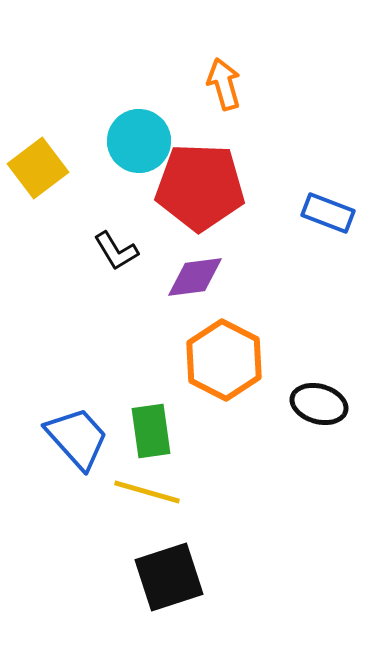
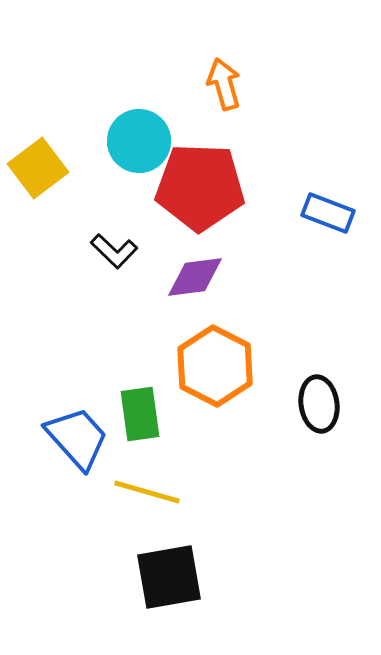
black L-shape: moved 2 px left; rotated 15 degrees counterclockwise
orange hexagon: moved 9 px left, 6 px down
black ellipse: rotated 66 degrees clockwise
green rectangle: moved 11 px left, 17 px up
black square: rotated 8 degrees clockwise
